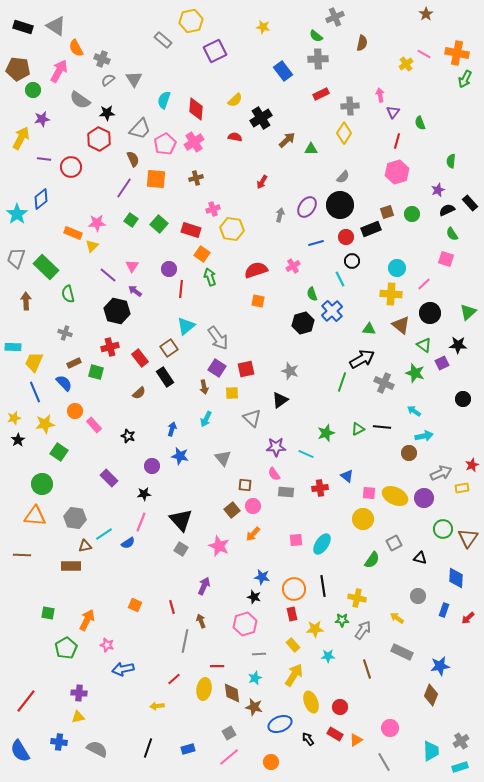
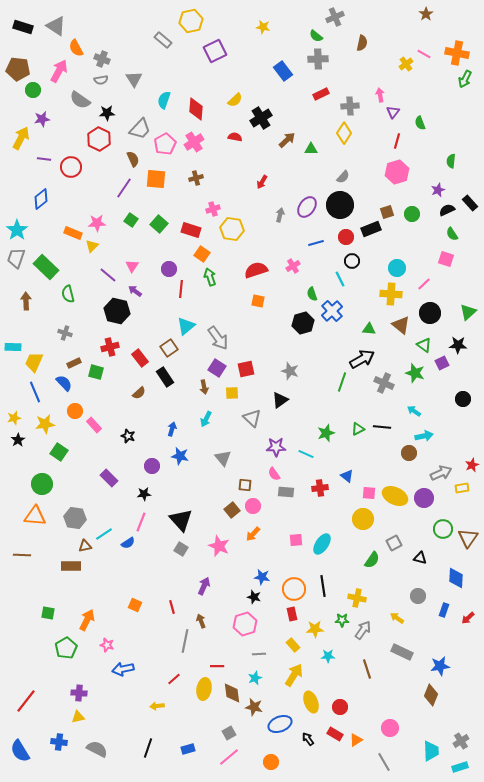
gray semicircle at (108, 80): moved 7 px left; rotated 152 degrees counterclockwise
cyan star at (17, 214): moved 16 px down
